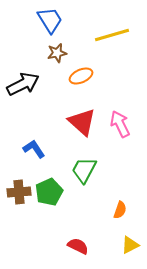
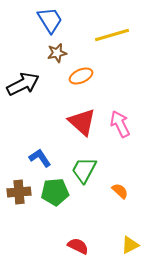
blue L-shape: moved 6 px right, 9 px down
green pentagon: moved 6 px right; rotated 20 degrees clockwise
orange semicircle: moved 19 px up; rotated 66 degrees counterclockwise
